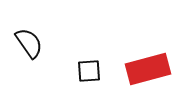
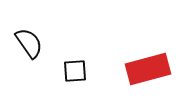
black square: moved 14 px left
